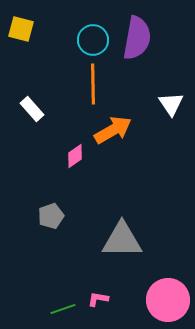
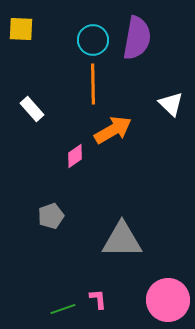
yellow square: rotated 12 degrees counterclockwise
white triangle: rotated 12 degrees counterclockwise
pink L-shape: rotated 75 degrees clockwise
